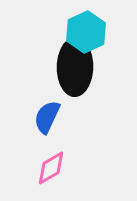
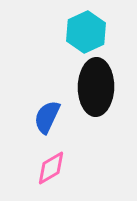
black ellipse: moved 21 px right, 20 px down
